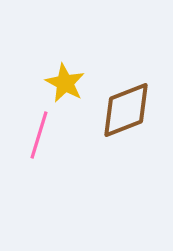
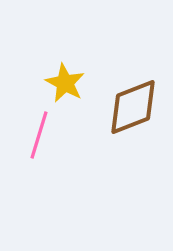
brown diamond: moved 7 px right, 3 px up
